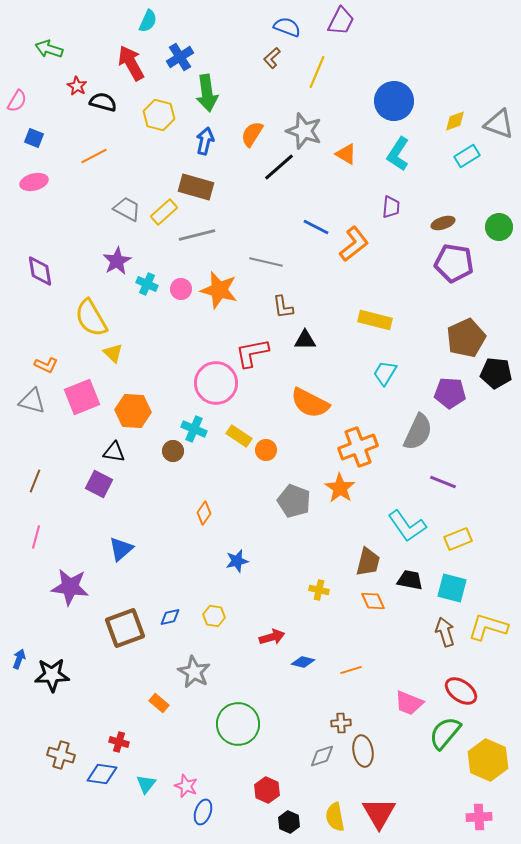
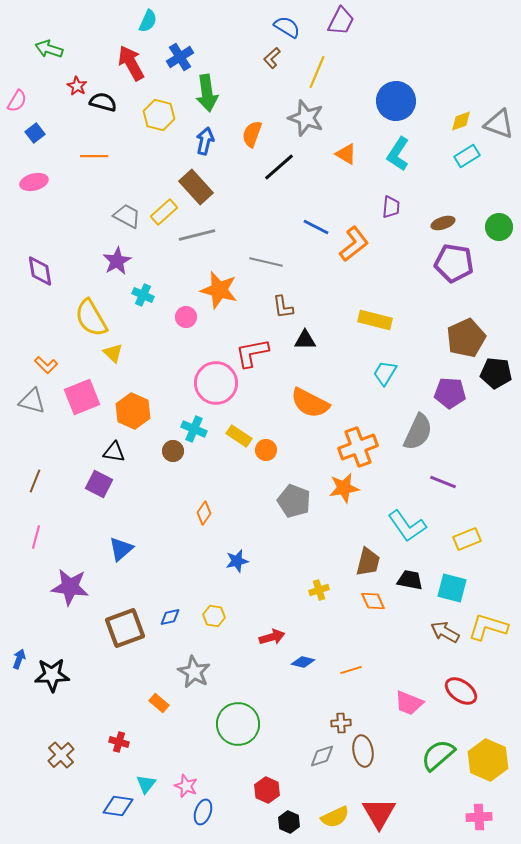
blue semicircle at (287, 27): rotated 12 degrees clockwise
blue circle at (394, 101): moved 2 px right
yellow diamond at (455, 121): moved 6 px right
gray star at (304, 131): moved 2 px right, 13 px up
orange semicircle at (252, 134): rotated 12 degrees counterclockwise
blue square at (34, 138): moved 1 px right, 5 px up; rotated 30 degrees clockwise
orange line at (94, 156): rotated 28 degrees clockwise
brown rectangle at (196, 187): rotated 32 degrees clockwise
gray trapezoid at (127, 209): moved 7 px down
cyan cross at (147, 284): moved 4 px left, 11 px down
pink circle at (181, 289): moved 5 px right, 28 px down
orange L-shape at (46, 365): rotated 20 degrees clockwise
orange hexagon at (133, 411): rotated 20 degrees clockwise
orange star at (340, 488): moved 4 px right; rotated 28 degrees clockwise
yellow rectangle at (458, 539): moved 9 px right
yellow cross at (319, 590): rotated 30 degrees counterclockwise
brown arrow at (445, 632): rotated 44 degrees counterclockwise
green semicircle at (445, 733): moved 7 px left, 22 px down; rotated 9 degrees clockwise
brown cross at (61, 755): rotated 32 degrees clockwise
blue diamond at (102, 774): moved 16 px right, 32 px down
yellow semicircle at (335, 817): rotated 104 degrees counterclockwise
